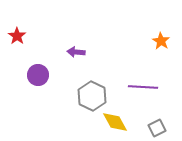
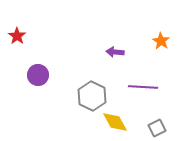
purple arrow: moved 39 px right
